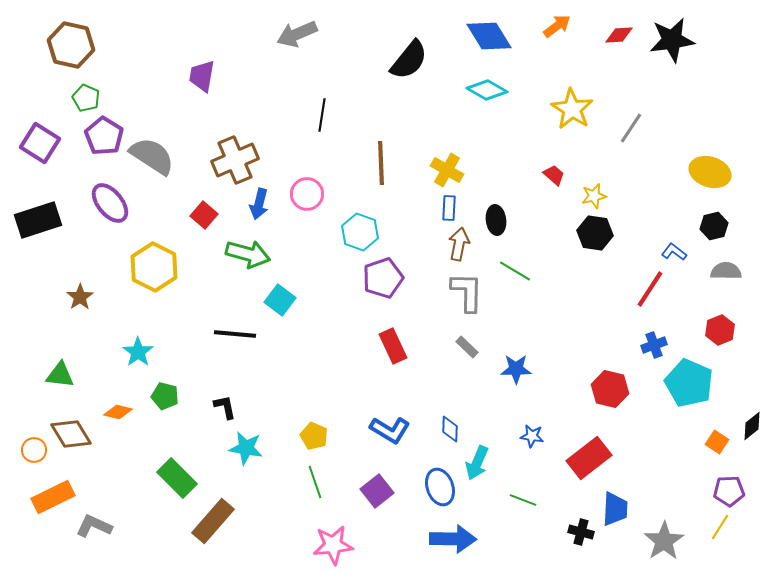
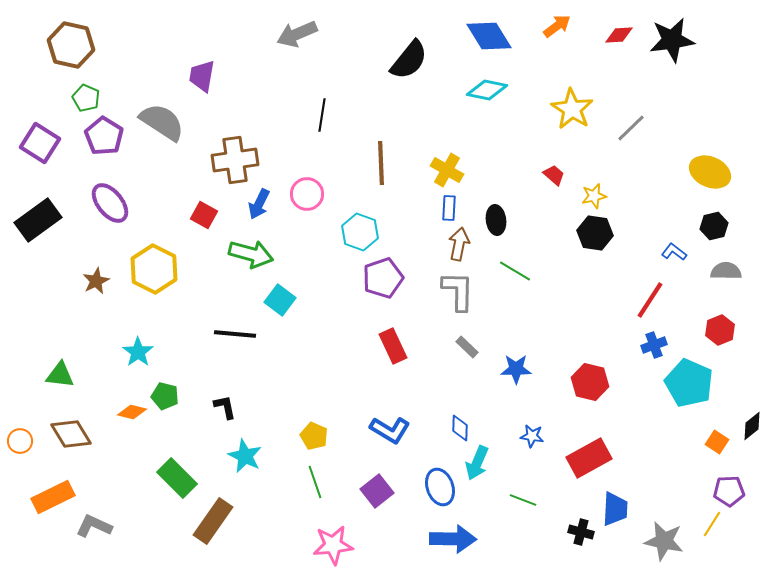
cyan diamond at (487, 90): rotated 18 degrees counterclockwise
gray line at (631, 128): rotated 12 degrees clockwise
gray semicircle at (152, 156): moved 10 px right, 34 px up
brown cross at (235, 160): rotated 15 degrees clockwise
yellow ellipse at (710, 172): rotated 6 degrees clockwise
blue arrow at (259, 204): rotated 12 degrees clockwise
red square at (204, 215): rotated 12 degrees counterclockwise
black rectangle at (38, 220): rotated 18 degrees counterclockwise
green arrow at (248, 254): moved 3 px right
yellow hexagon at (154, 267): moved 2 px down
red line at (650, 289): moved 11 px down
gray L-shape at (467, 292): moved 9 px left, 1 px up
brown star at (80, 297): moved 16 px right, 16 px up; rotated 8 degrees clockwise
red hexagon at (610, 389): moved 20 px left, 7 px up
orange diamond at (118, 412): moved 14 px right
blue diamond at (450, 429): moved 10 px right, 1 px up
cyan star at (246, 448): moved 1 px left, 8 px down; rotated 16 degrees clockwise
orange circle at (34, 450): moved 14 px left, 9 px up
red rectangle at (589, 458): rotated 9 degrees clockwise
brown rectangle at (213, 521): rotated 6 degrees counterclockwise
yellow line at (720, 527): moved 8 px left, 3 px up
gray star at (664, 541): rotated 27 degrees counterclockwise
